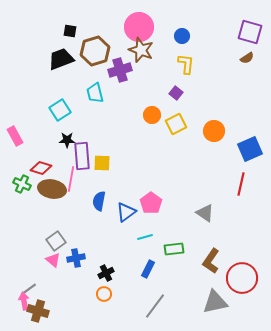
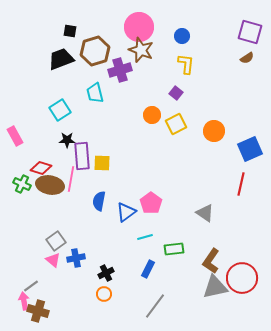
brown ellipse at (52, 189): moved 2 px left, 4 px up
gray line at (29, 289): moved 2 px right, 3 px up
gray triangle at (215, 302): moved 15 px up
